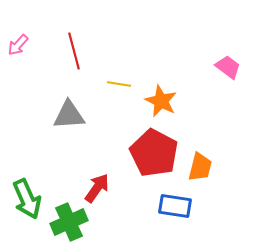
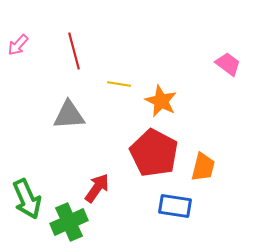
pink trapezoid: moved 3 px up
orange trapezoid: moved 3 px right
